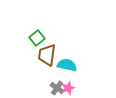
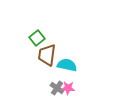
pink star: rotated 24 degrees clockwise
